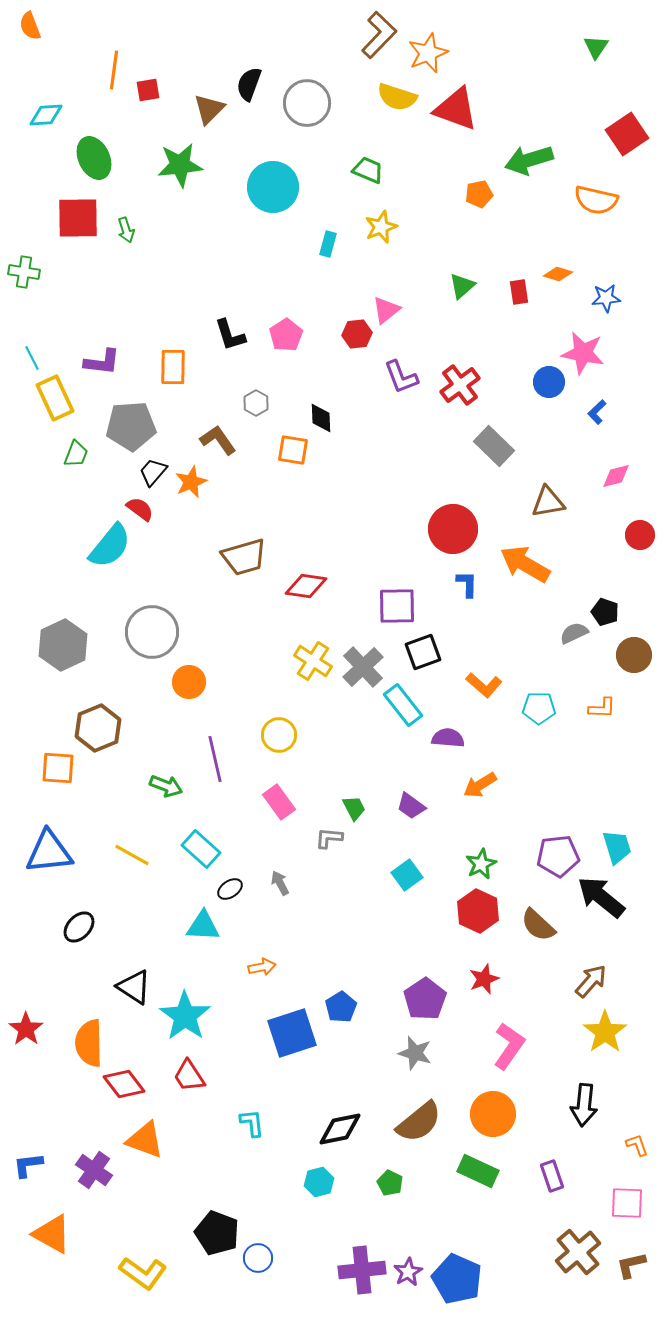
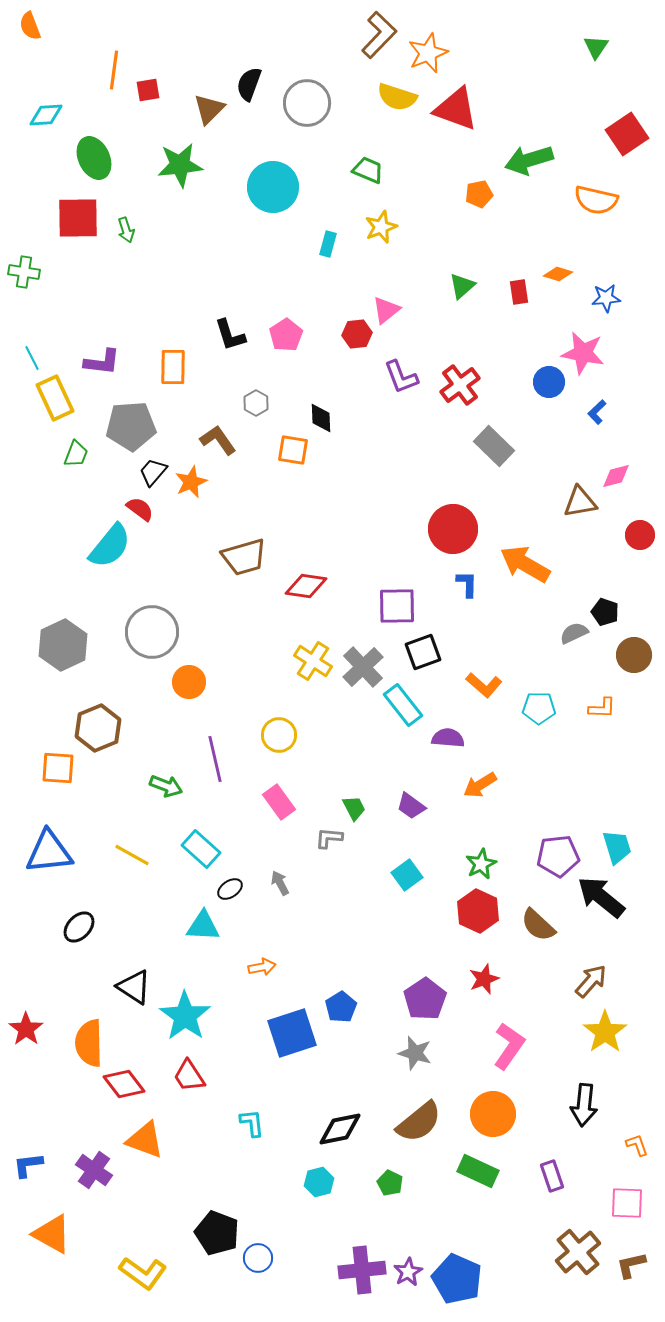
brown triangle at (548, 502): moved 32 px right
